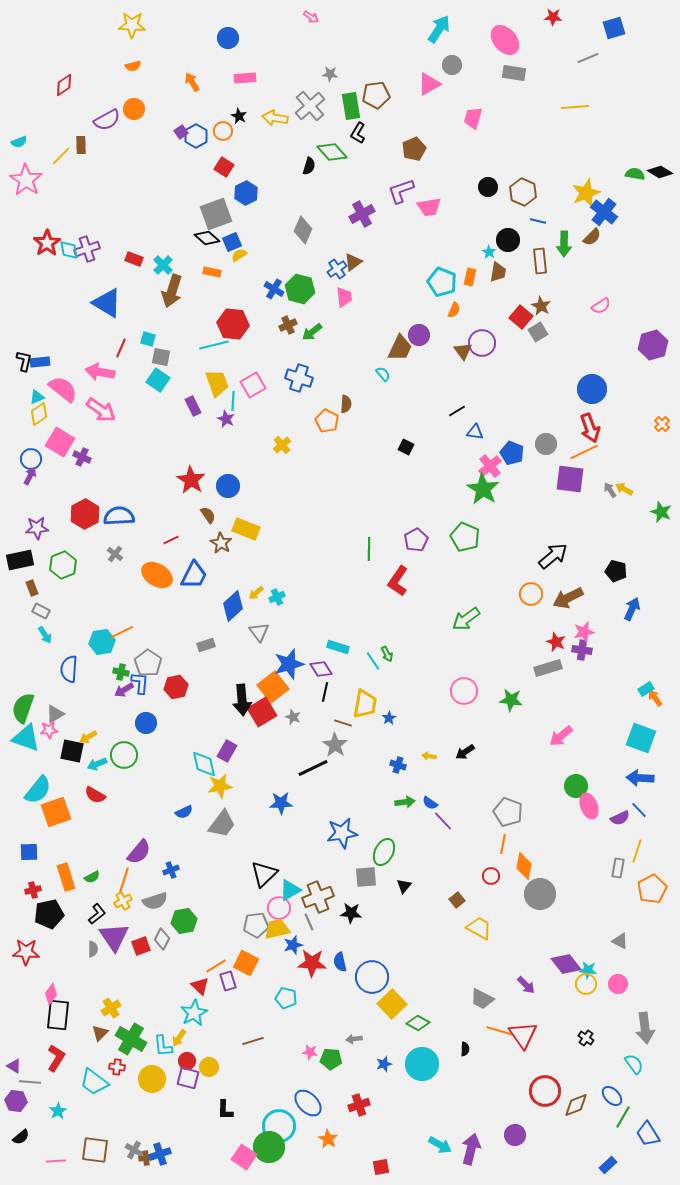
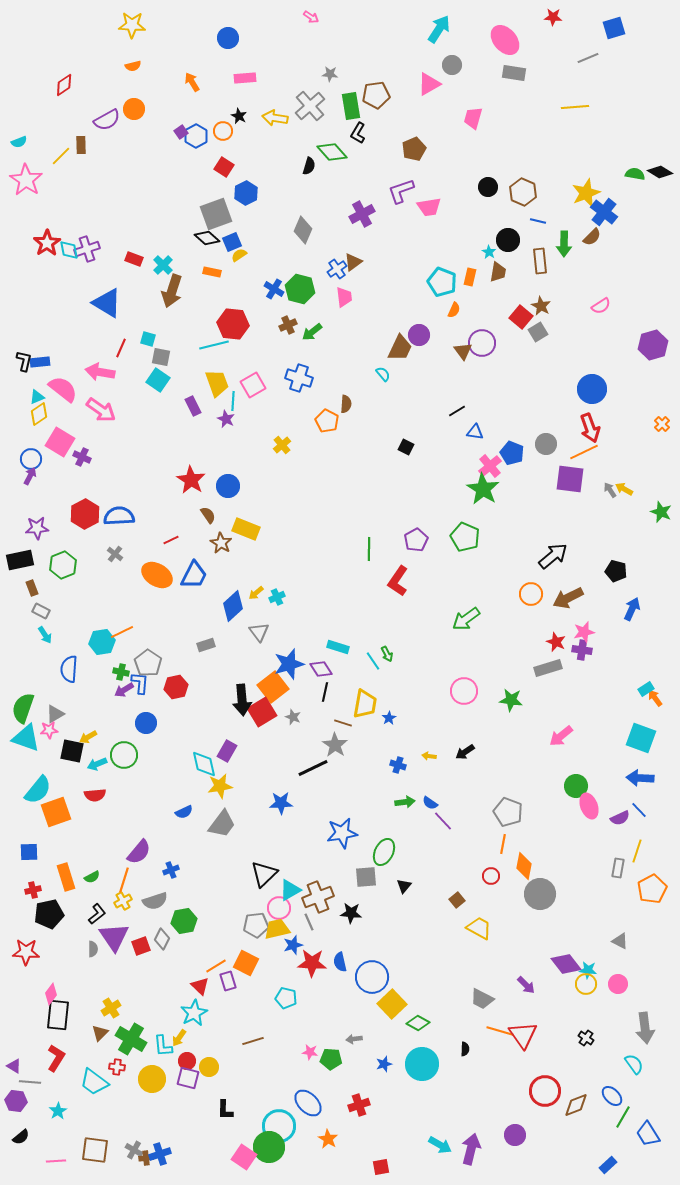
red semicircle at (95, 795): rotated 35 degrees counterclockwise
